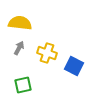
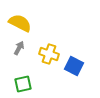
yellow semicircle: rotated 20 degrees clockwise
yellow cross: moved 2 px right, 1 px down
green square: moved 1 px up
